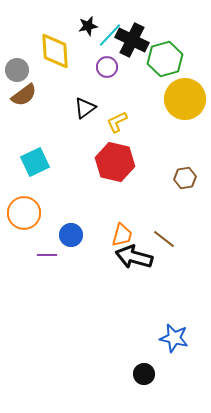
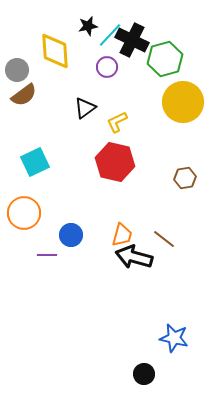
yellow circle: moved 2 px left, 3 px down
